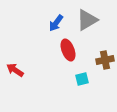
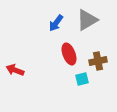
red ellipse: moved 1 px right, 4 px down
brown cross: moved 7 px left, 1 px down
red arrow: rotated 12 degrees counterclockwise
